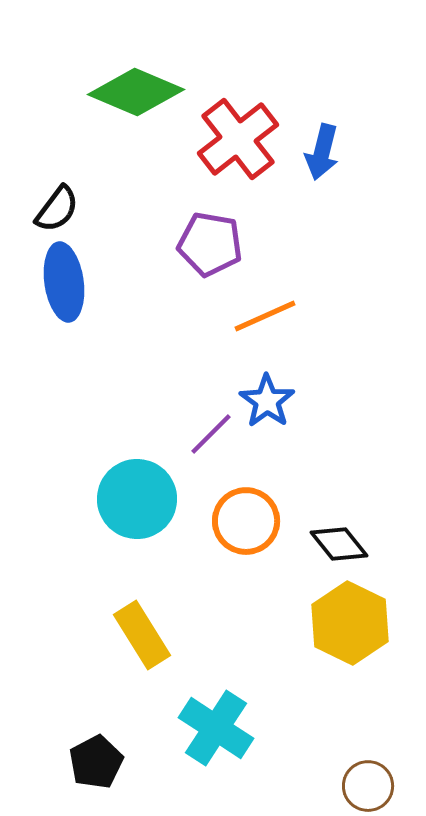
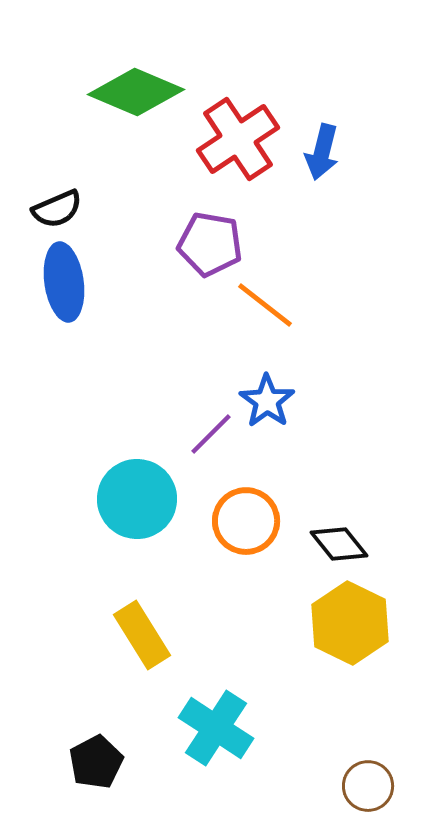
red cross: rotated 4 degrees clockwise
black semicircle: rotated 30 degrees clockwise
orange line: moved 11 px up; rotated 62 degrees clockwise
